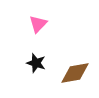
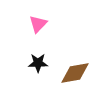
black star: moved 2 px right; rotated 18 degrees counterclockwise
